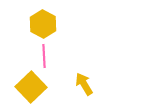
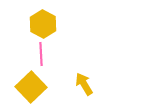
pink line: moved 3 px left, 2 px up
